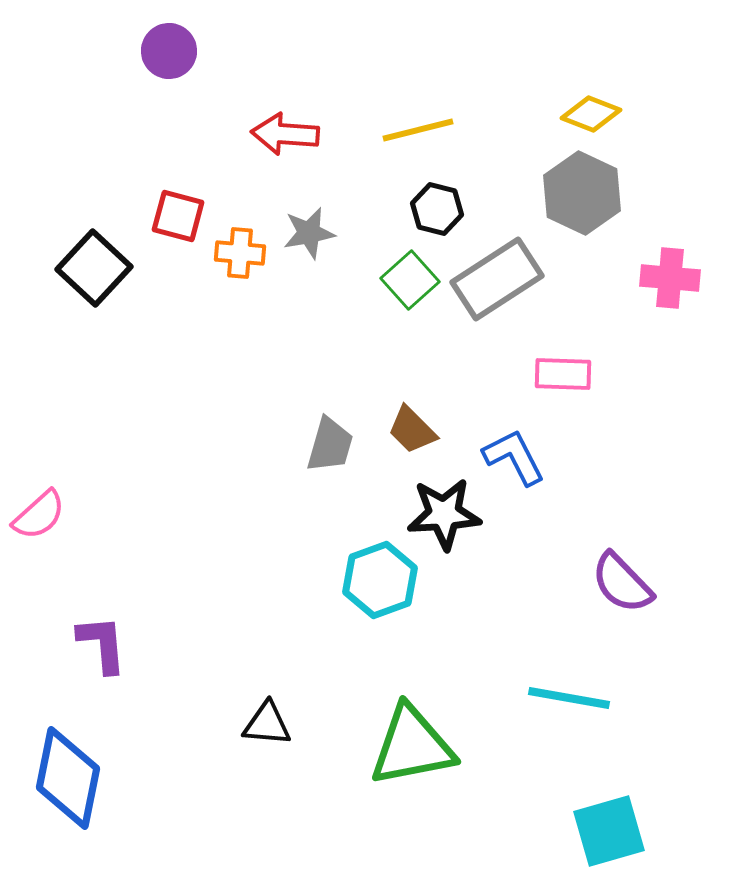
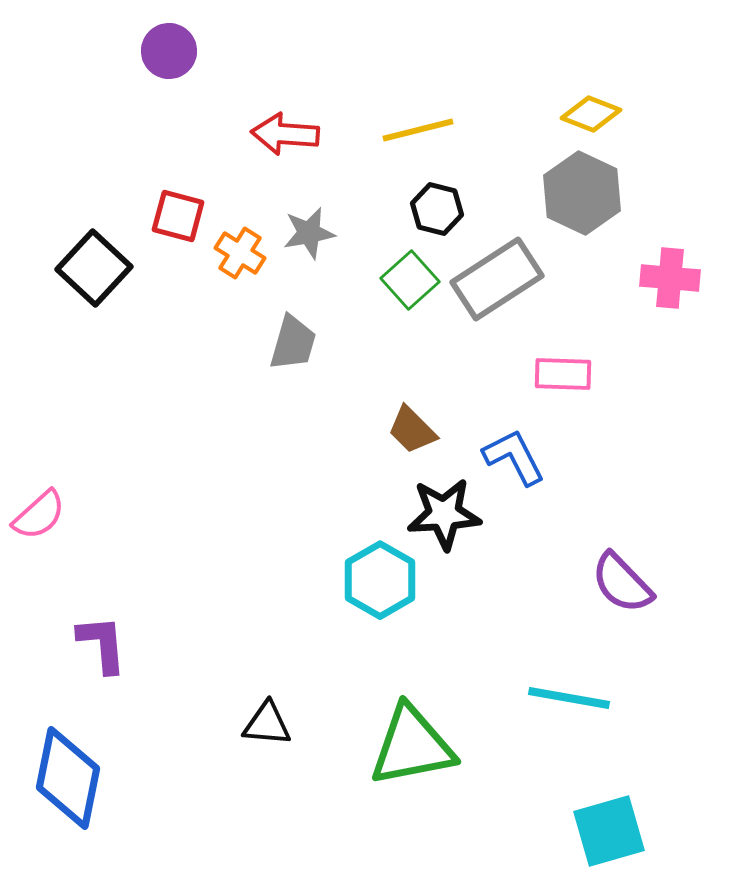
orange cross: rotated 27 degrees clockwise
gray trapezoid: moved 37 px left, 102 px up
cyan hexagon: rotated 10 degrees counterclockwise
